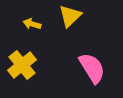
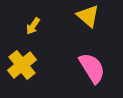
yellow triangle: moved 18 px right; rotated 35 degrees counterclockwise
yellow arrow: moved 1 px right, 2 px down; rotated 72 degrees counterclockwise
